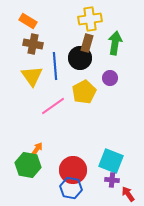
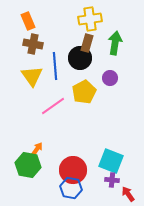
orange rectangle: rotated 36 degrees clockwise
